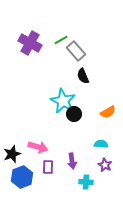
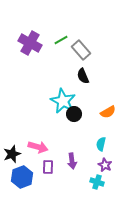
gray rectangle: moved 5 px right, 1 px up
cyan semicircle: rotated 80 degrees counterclockwise
cyan cross: moved 11 px right; rotated 16 degrees clockwise
